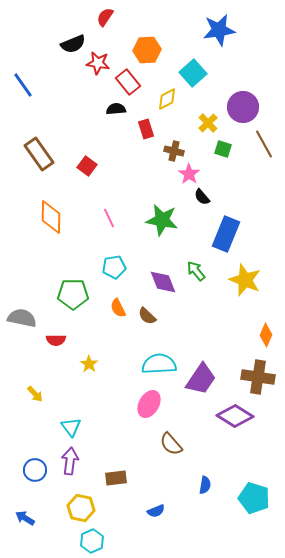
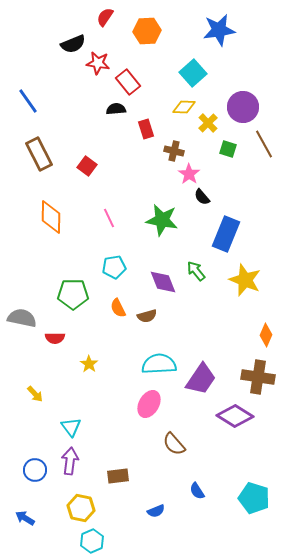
orange hexagon at (147, 50): moved 19 px up
blue line at (23, 85): moved 5 px right, 16 px down
yellow diamond at (167, 99): moved 17 px right, 8 px down; rotated 30 degrees clockwise
green square at (223, 149): moved 5 px right
brown rectangle at (39, 154): rotated 8 degrees clockwise
brown semicircle at (147, 316): rotated 60 degrees counterclockwise
red semicircle at (56, 340): moved 1 px left, 2 px up
brown semicircle at (171, 444): moved 3 px right
brown rectangle at (116, 478): moved 2 px right, 2 px up
blue semicircle at (205, 485): moved 8 px left, 6 px down; rotated 138 degrees clockwise
